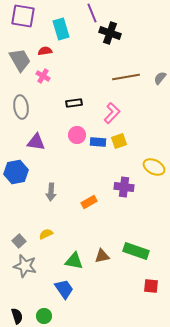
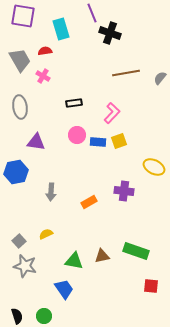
brown line: moved 4 px up
gray ellipse: moved 1 px left
purple cross: moved 4 px down
